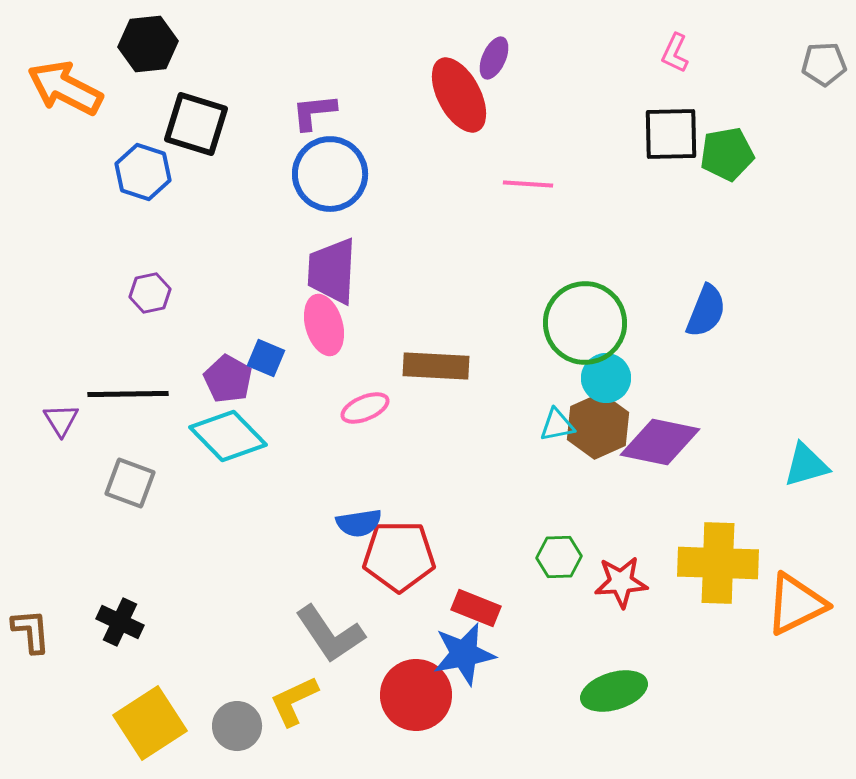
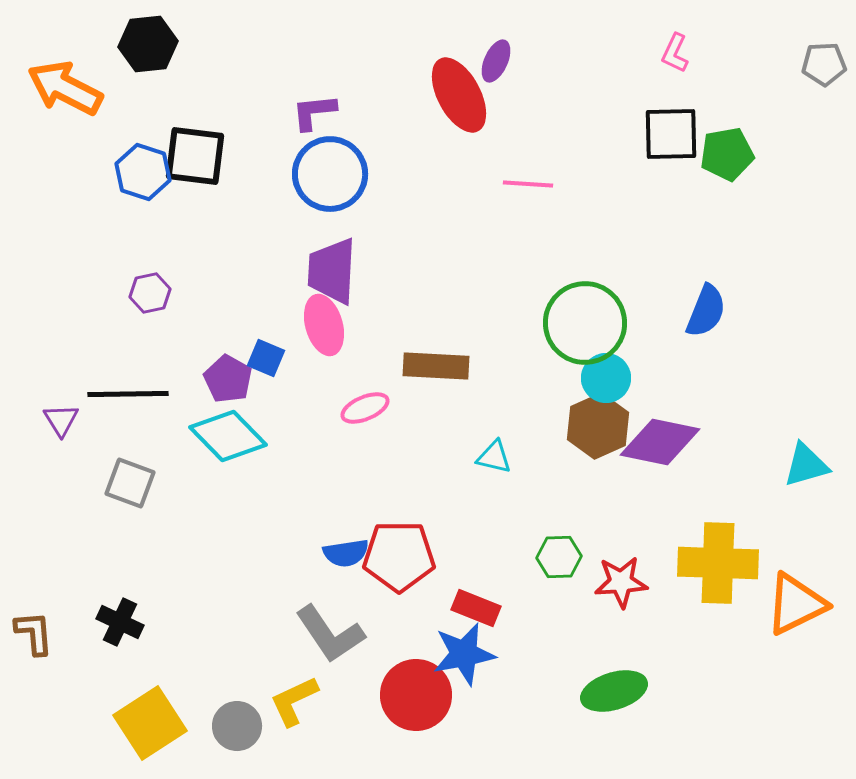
purple ellipse at (494, 58): moved 2 px right, 3 px down
black square at (196, 124): moved 1 px left, 32 px down; rotated 10 degrees counterclockwise
cyan triangle at (557, 425): moved 63 px left, 32 px down; rotated 24 degrees clockwise
blue semicircle at (359, 523): moved 13 px left, 30 px down
brown L-shape at (31, 631): moved 3 px right, 2 px down
